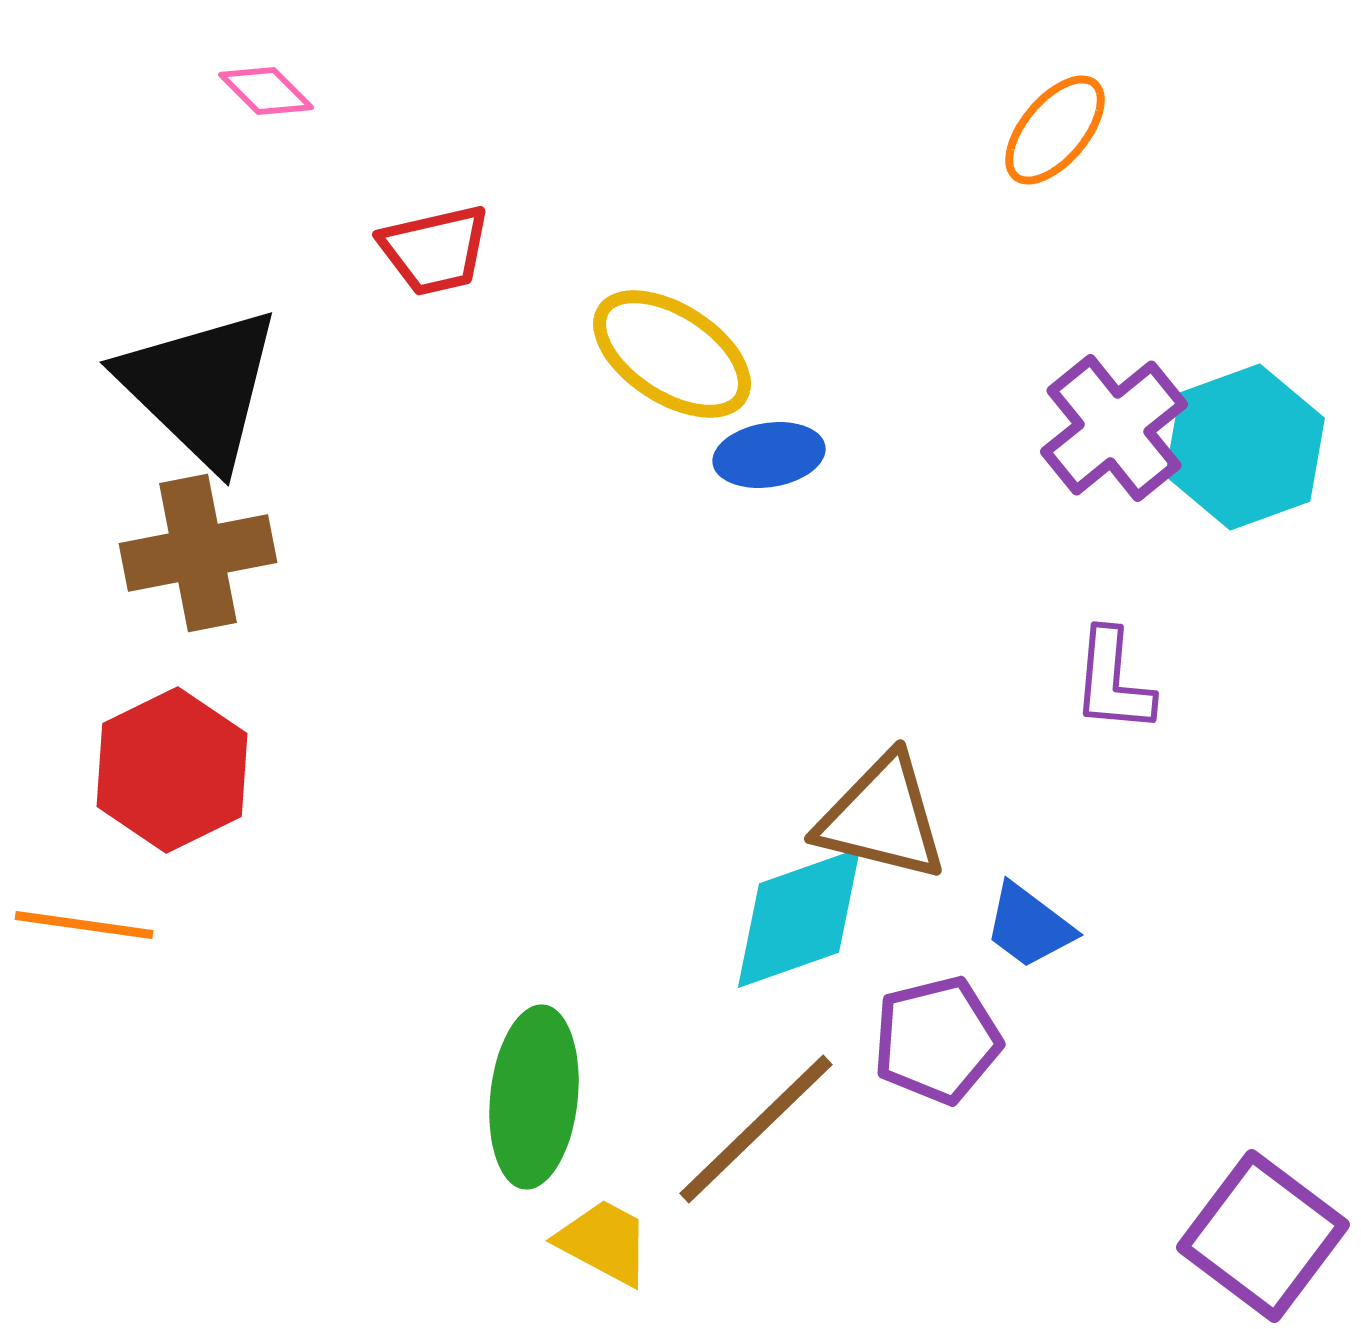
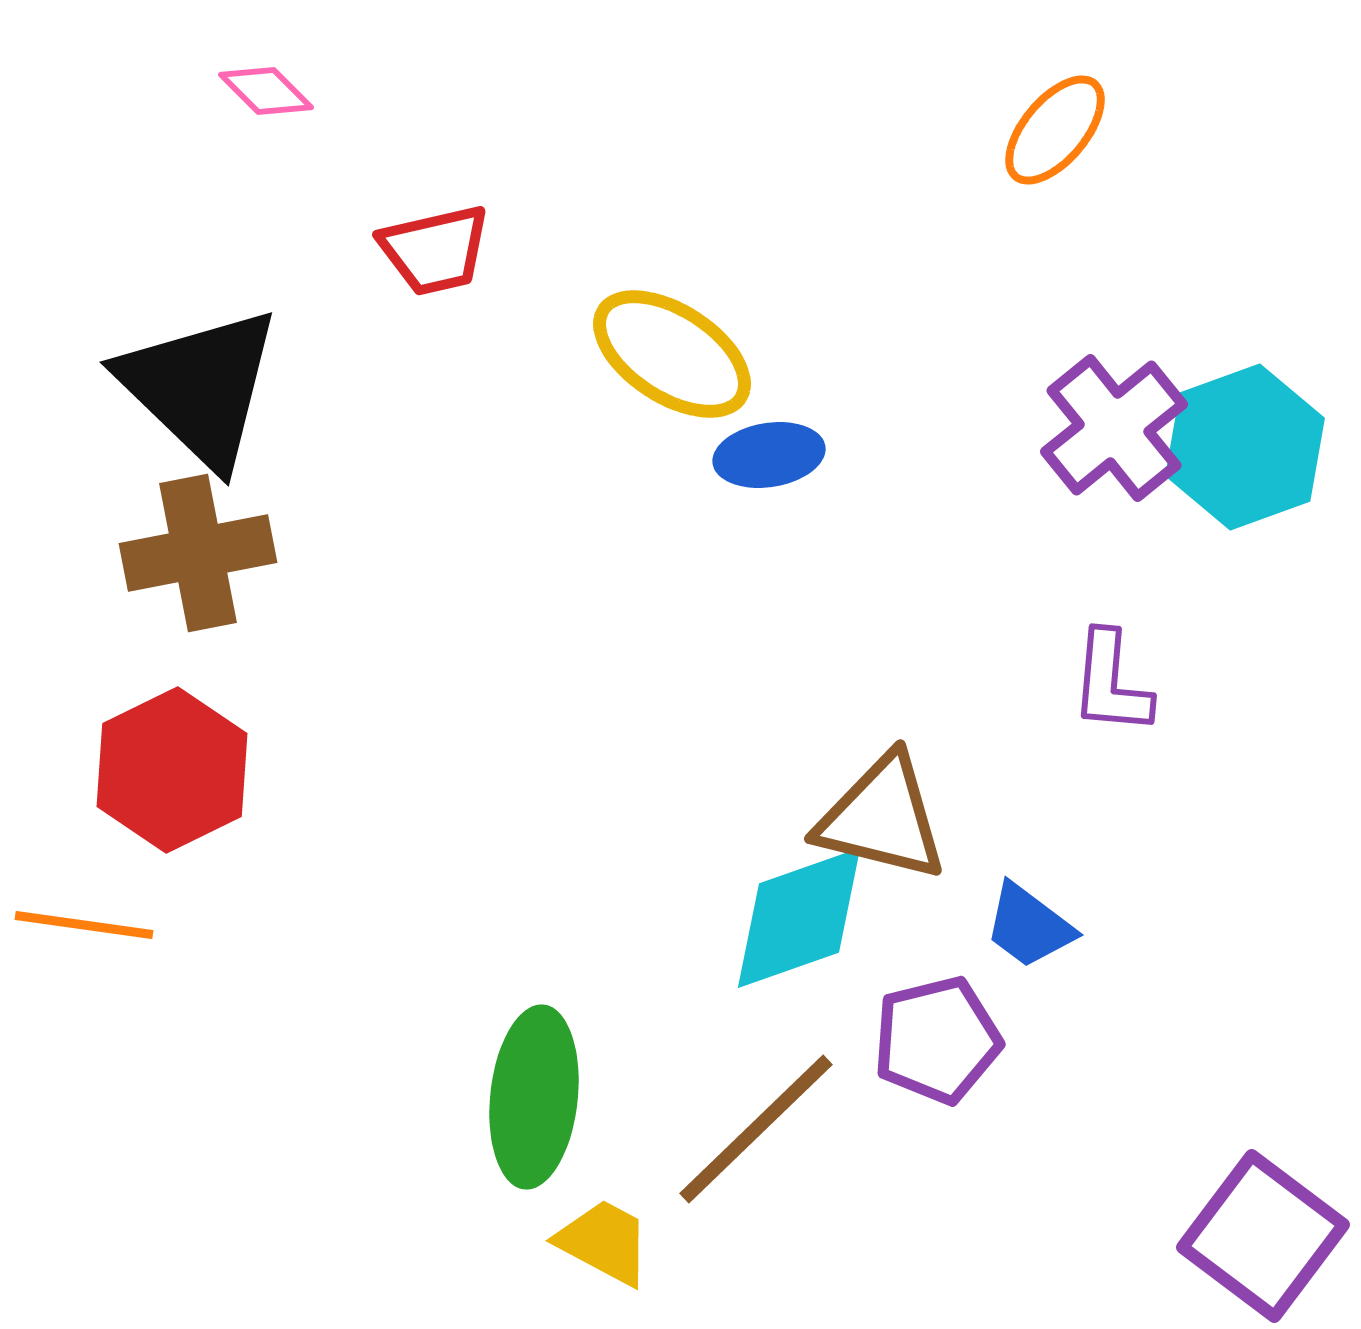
purple L-shape: moved 2 px left, 2 px down
